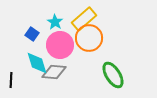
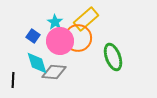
yellow rectangle: moved 2 px right
blue square: moved 1 px right, 2 px down
orange circle: moved 11 px left
pink circle: moved 4 px up
green ellipse: moved 18 px up; rotated 12 degrees clockwise
black line: moved 2 px right
